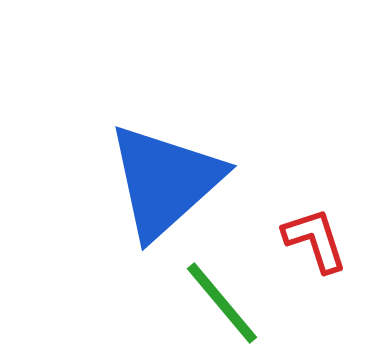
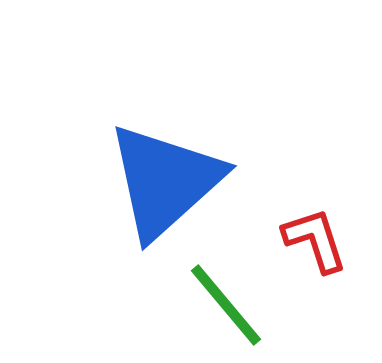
green line: moved 4 px right, 2 px down
